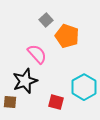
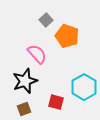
brown square: moved 14 px right, 7 px down; rotated 24 degrees counterclockwise
